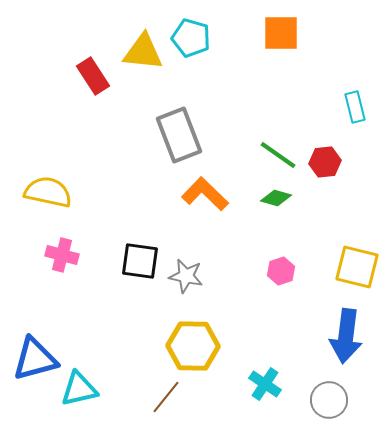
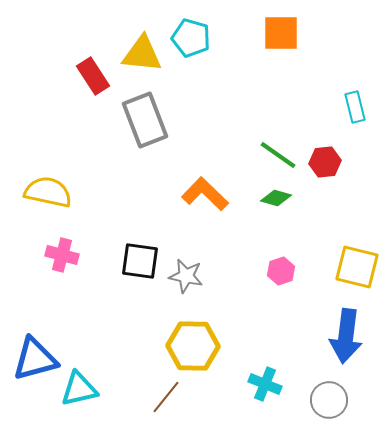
yellow triangle: moved 1 px left, 2 px down
gray rectangle: moved 34 px left, 15 px up
cyan cross: rotated 12 degrees counterclockwise
